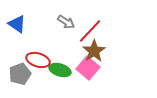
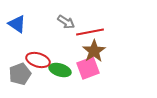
red line: moved 1 px down; rotated 36 degrees clockwise
pink square: rotated 30 degrees clockwise
